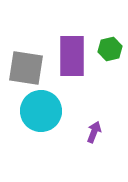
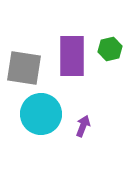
gray square: moved 2 px left
cyan circle: moved 3 px down
purple arrow: moved 11 px left, 6 px up
